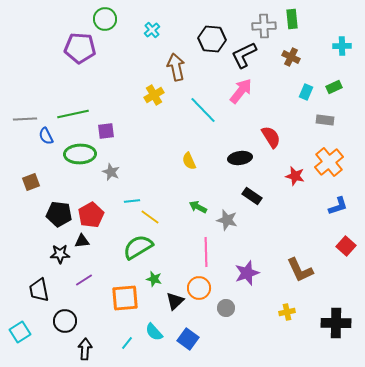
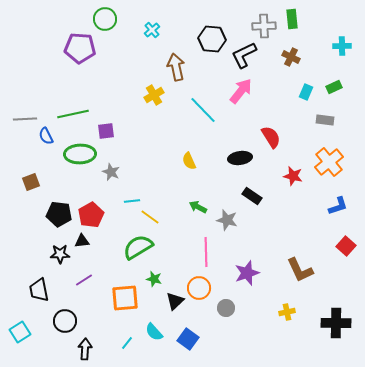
red star at (295, 176): moved 2 px left
